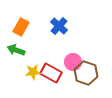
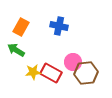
blue cross: rotated 30 degrees counterclockwise
green arrow: rotated 12 degrees clockwise
brown hexagon: rotated 25 degrees counterclockwise
